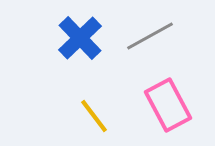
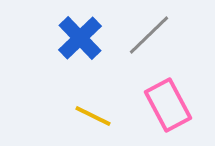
gray line: moved 1 px left, 1 px up; rotated 15 degrees counterclockwise
yellow line: moved 1 px left; rotated 27 degrees counterclockwise
